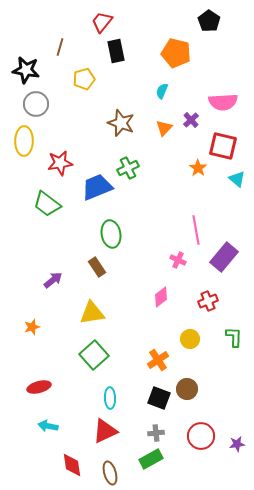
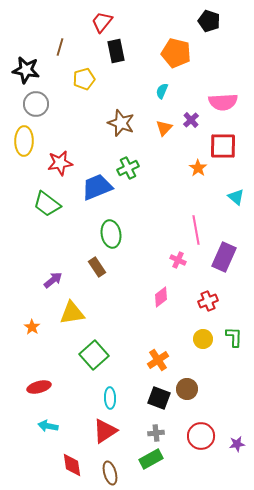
black pentagon at (209, 21): rotated 15 degrees counterclockwise
red square at (223, 146): rotated 12 degrees counterclockwise
cyan triangle at (237, 179): moved 1 px left, 18 px down
purple rectangle at (224, 257): rotated 16 degrees counterclockwise
yellow triangle at (92, 313): moved 20 px left
orange star at (32, 327): rotated 21 degrees counterclockwise
yellow circle at (190, 339): moved 13 px right
red triangle at (105, 431): rotated 8 degrees counterclockwise
